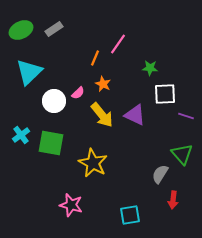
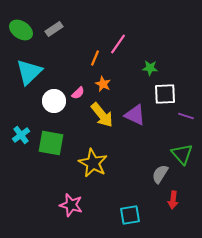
green ellipse: rotated 60 degrees clockwise
